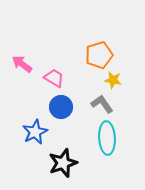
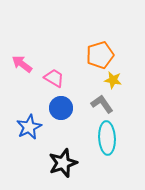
orange pentagon: moved 1 px right
blue circle: moved 1 px down
blue star: moved 6 px left, 5 px up
